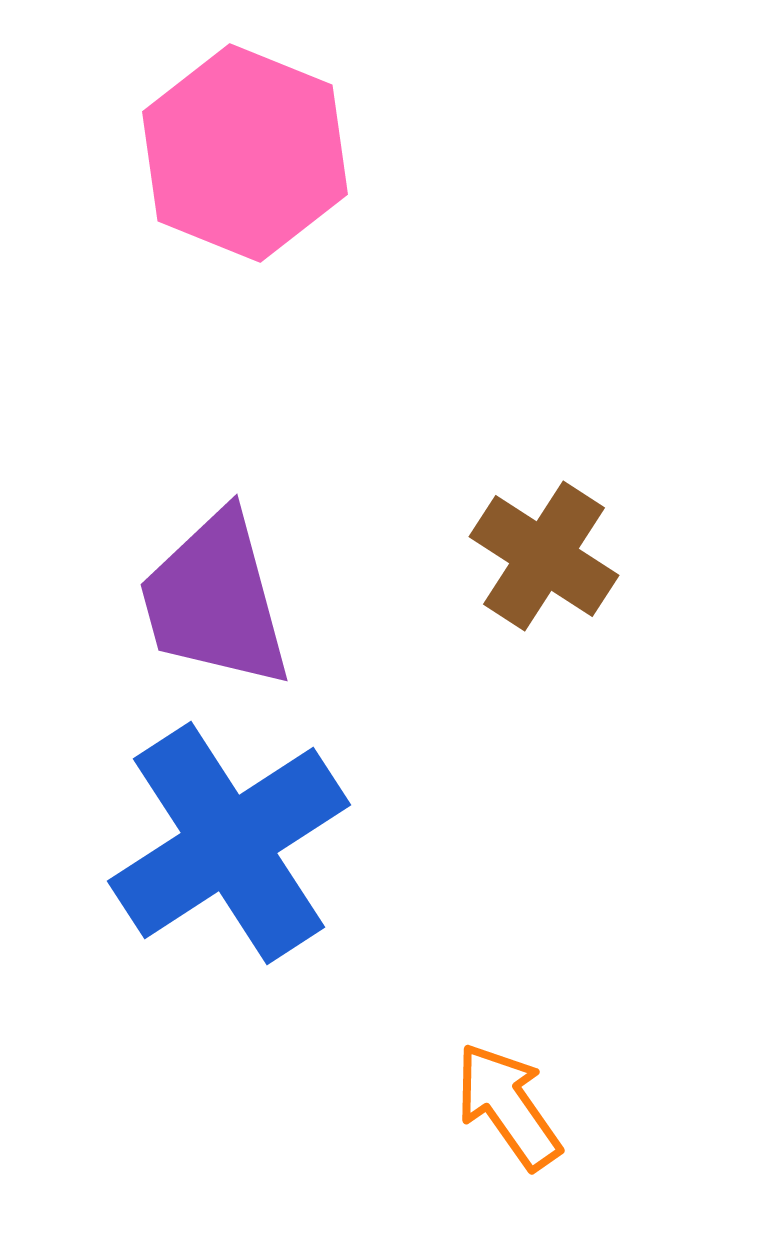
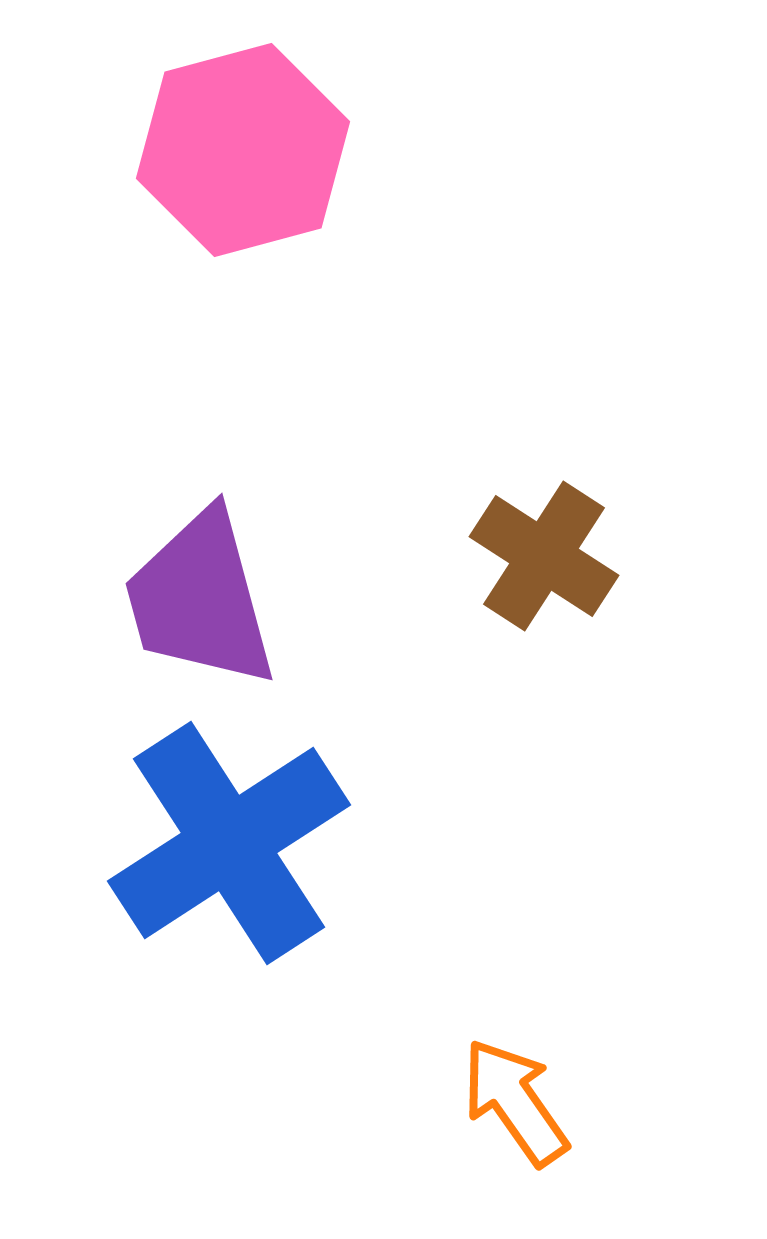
pink hexagon: moved 2 px left, 3 px up; rotated 23 degrees clockwise
purple trapezoid: moved 15 px left, 1 px up
orange arrow: moved 7 px right, 4 px up
